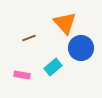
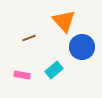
orange triangle: moved 1 px left, 2 px up
blue circle: moved 1 px right, 1 px up
cyan rectangle: moved 1 px right, 3 px down
